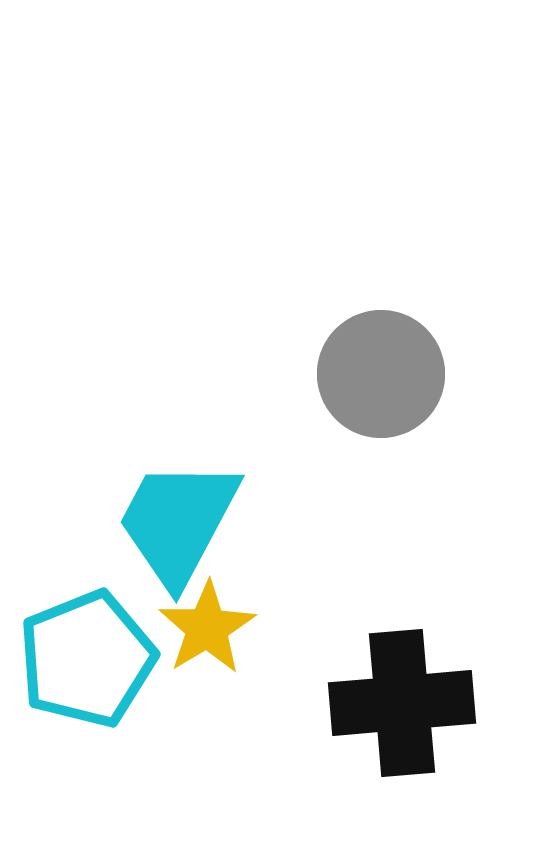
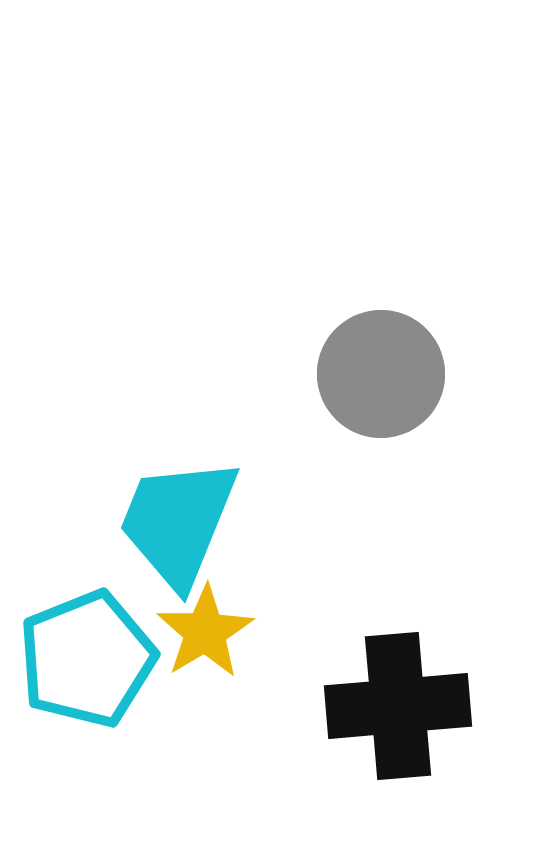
cyan trapezoid: rotated 6 degrees counterclockwise
yellow star: moved 2 px left, 4 px down
black cross: moved 4 px left, 3 px down
